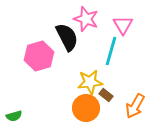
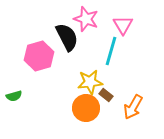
orange arrow: moved 2 px left, 1 px down
green semicircle: moved 20 px up
